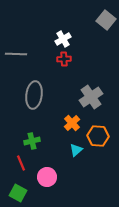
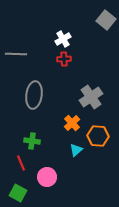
green cross: rotated 21 degrees clockwise
